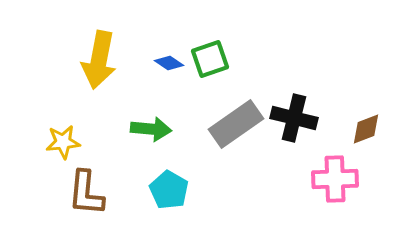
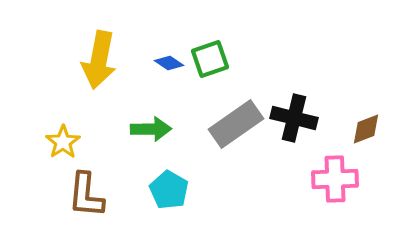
green arrow: rotated 6 degrees counterclockwise
yellow star: rotated 28 degrees counterclockwise
brown L-shape: moved 2 px down
